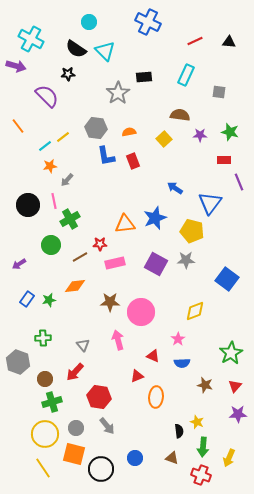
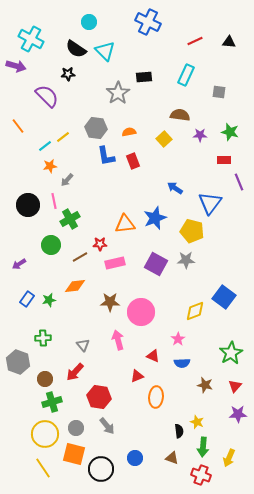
blue square at (227, 279): moved 3 px left, 18 px down
